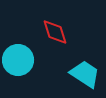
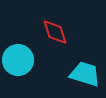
cyan trapezoid: rotated 16 degrees counterclockwise
